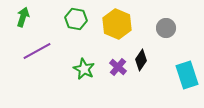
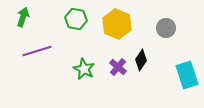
purple line: rotated 12 degrees clockwise
